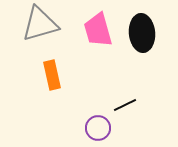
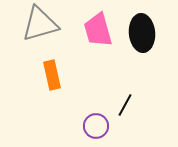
black line: rotated 35 degrees counterclockwise
purple circle: moved 2 px left, 2 px up
